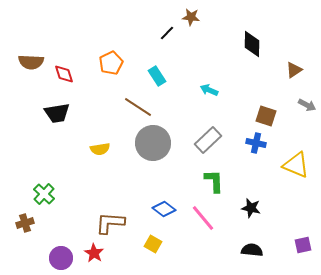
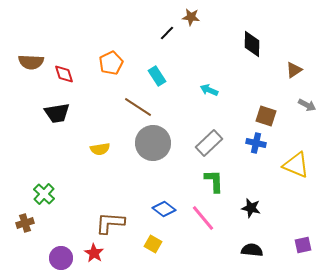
gray rectangle: moved 1 px right, 3 px down
